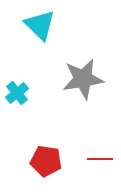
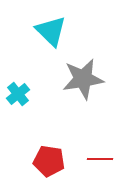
cyan triangle: moved 11 px right, 6 px down
cyan cross: moved 1 px right, 1 px down
red pentagon: moved 3 px right
